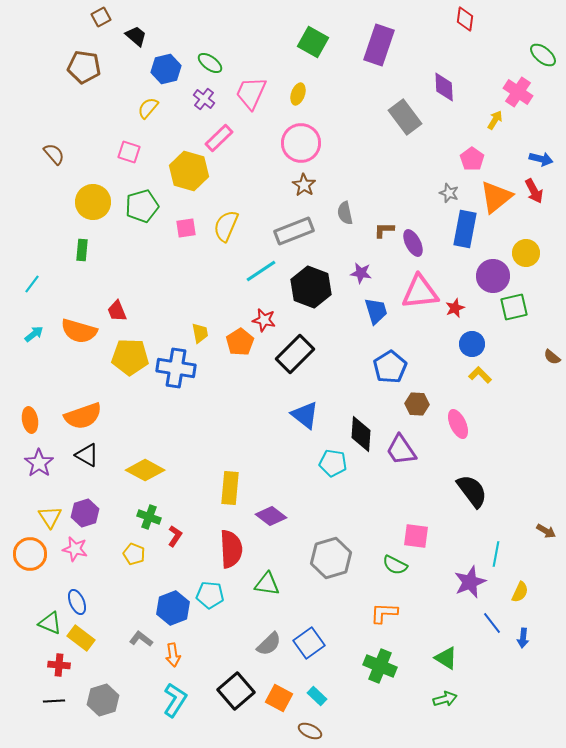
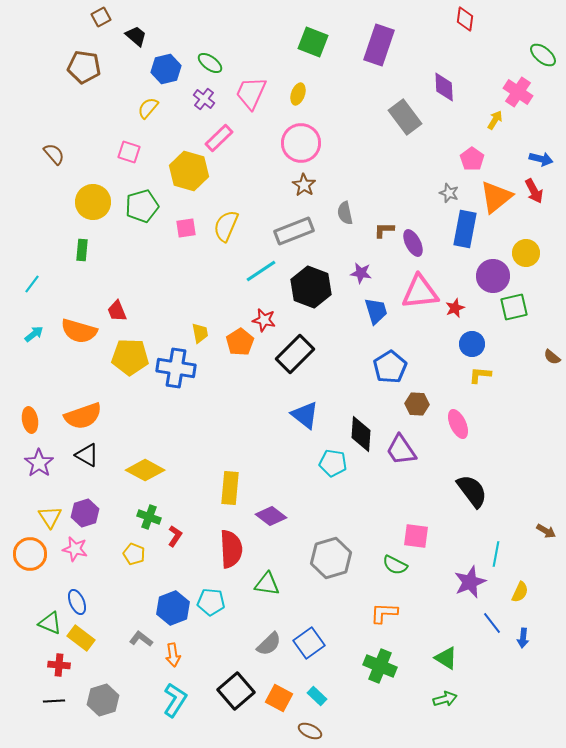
green square at (313, 42): rotated 8 degrees counterclockwise
yellow L-shape at (480, 375): rotated 40 degrees counterclockwise
cyan pentagon at (210, 595): moved 1 px right, 7 px down
